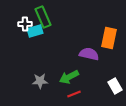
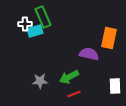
white rectangle: rotated 28 degrees clockwise
